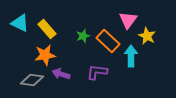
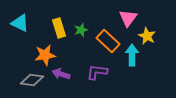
pink triangle: moved 2 px up
yellow rectangle: moved 12 px right, 1 px up; rotated 24 degrees clockwise
green star: moved 2 px left, 6 px up
cyan arrow: moved 1 px right, 1 px up
